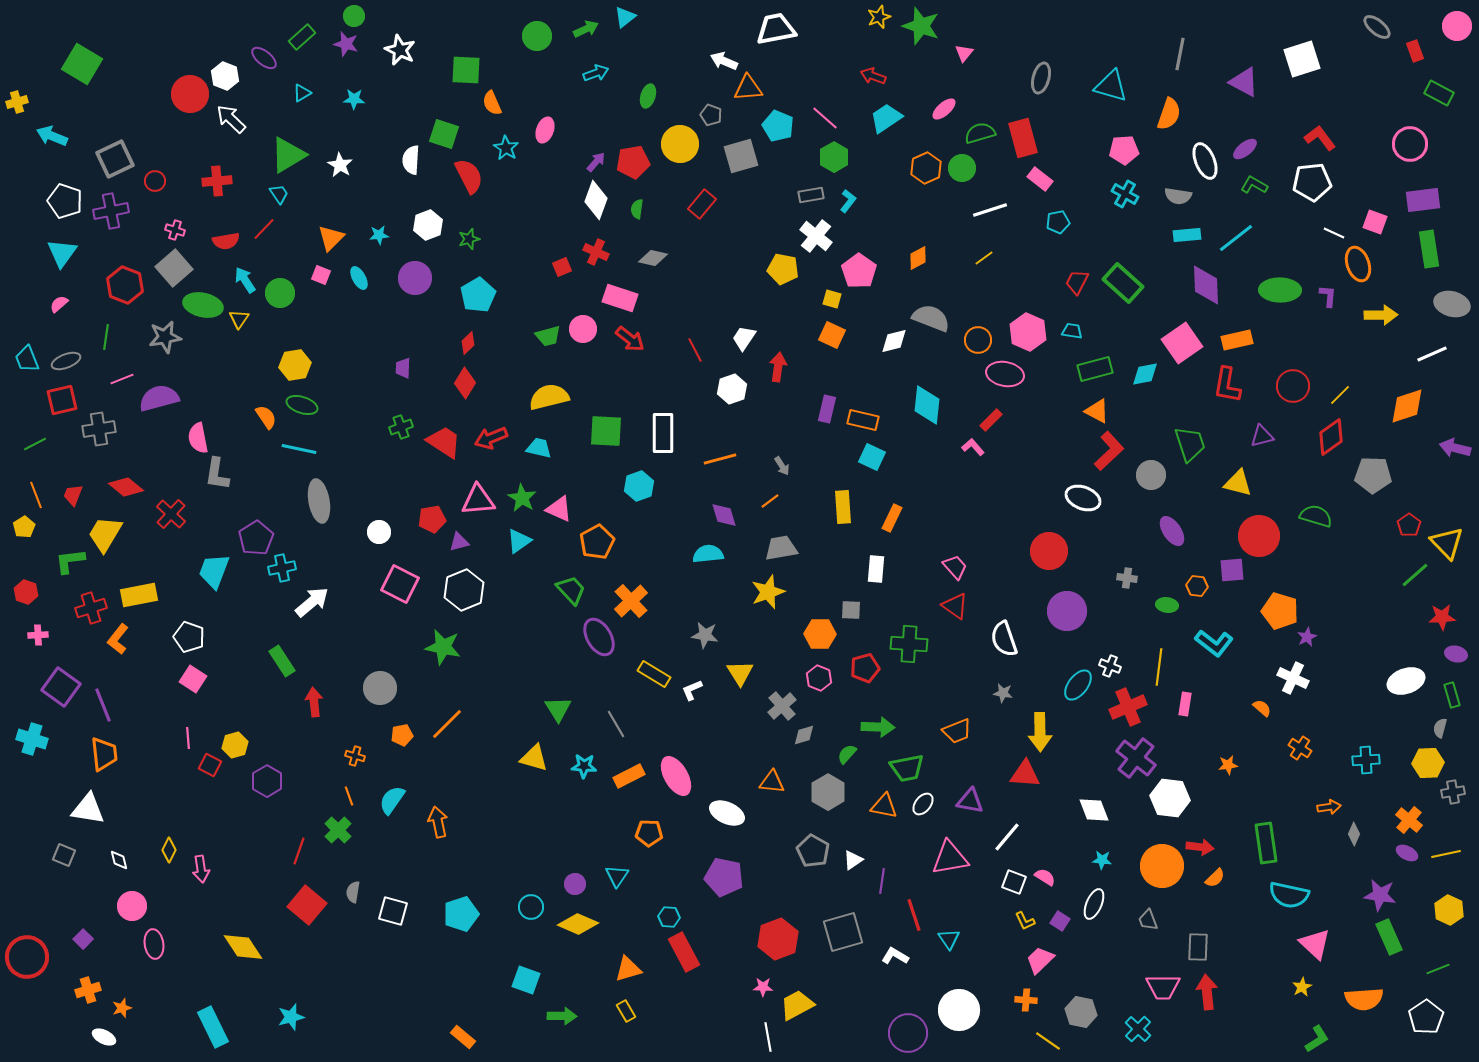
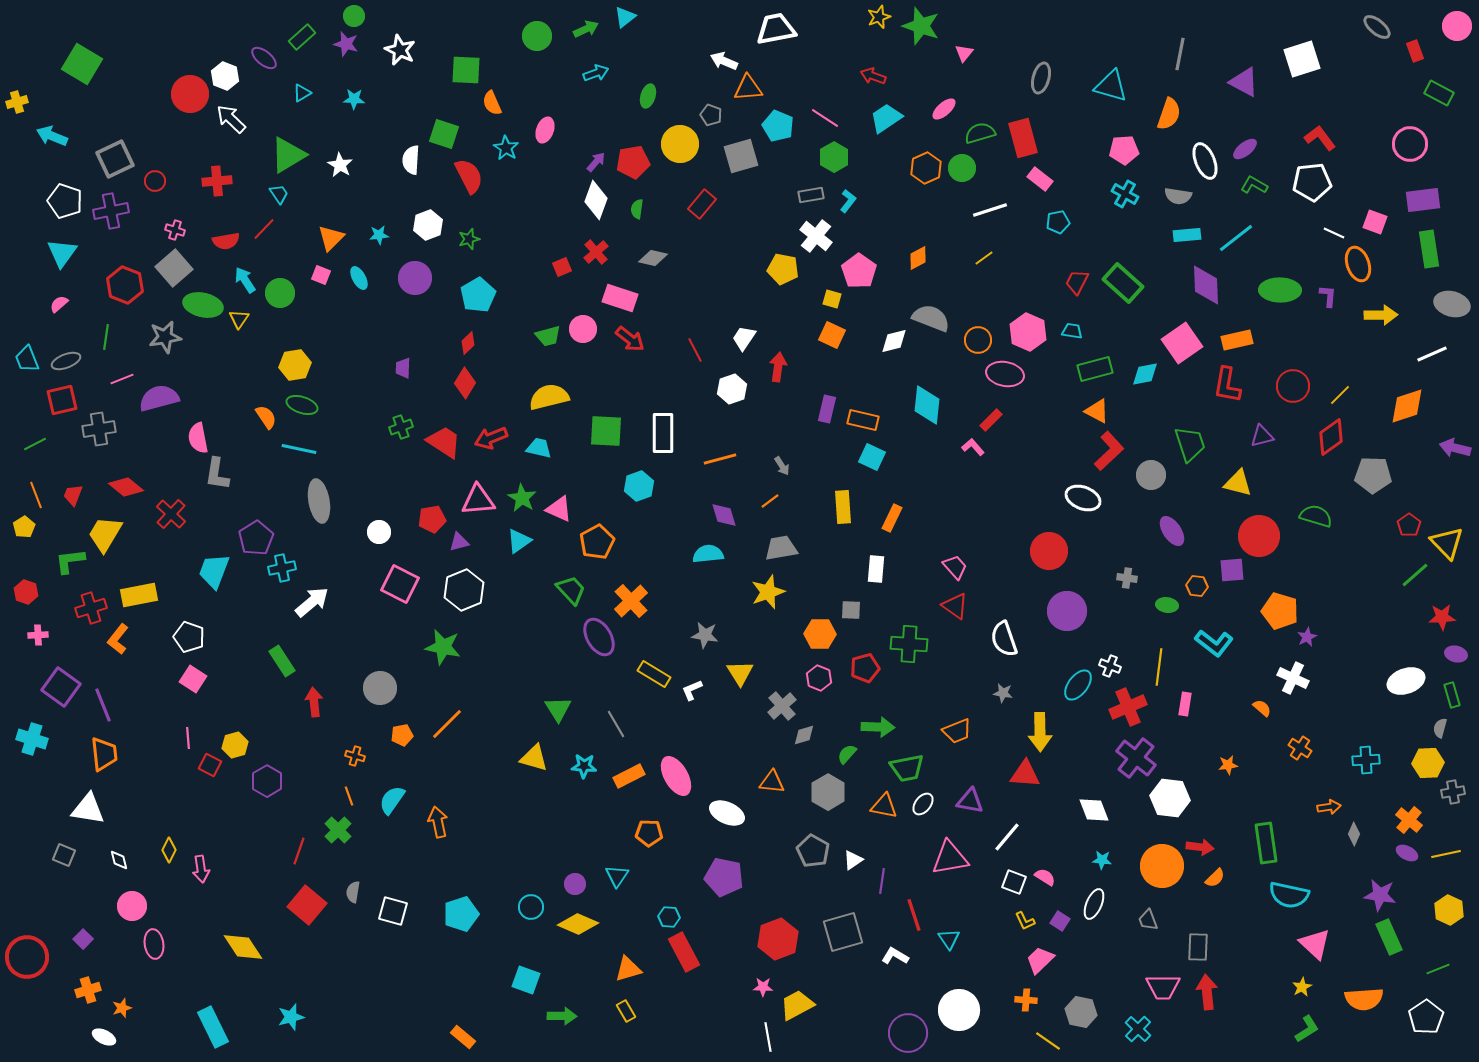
pink line at (825, 118): rotated 8 degrees counterclockwise
red cross at (596, 252): rotated 25 degrees clockwise
green L-shape at (1317, 1039): moved 10 px left, 10 px up
